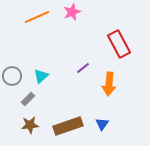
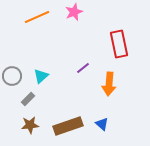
pink star: moved 2 px right
red rectangle: rotated 16 degrees clockwise
blue triangle: rotated 24 degrees counterclockwise
